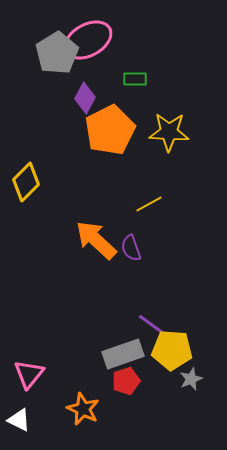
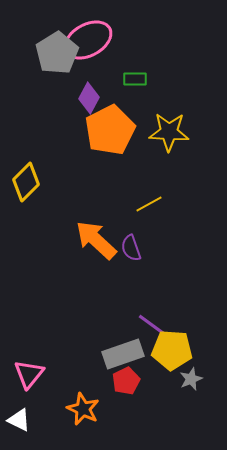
purple diamond: moved 4 px right
red pentagon: rotated 8 degrees counterclockwise
